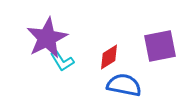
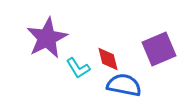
purple square: moved 1 px left, 3 px down; rotated 12 degrees counterclockwise
red diamond: moved 1 px left, 2 px down; rotated 72 degrees counterclockwise
cyan L-shape: moved 16 px right, 7 px down
